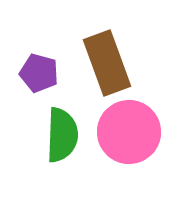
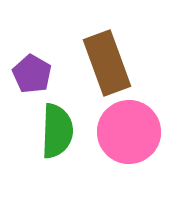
purple pentagon: moved 7 px left, 1 px down; rotated 15 degrees clockwise
green semicircle: moved 5 px left, 4 px up
